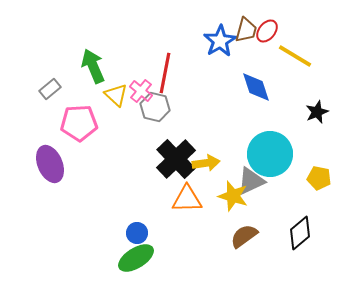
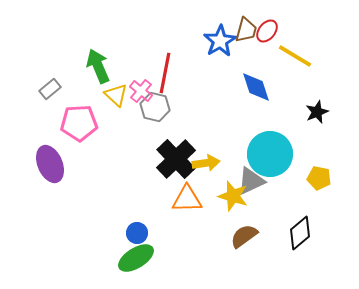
green arrow: moved 5 px right
